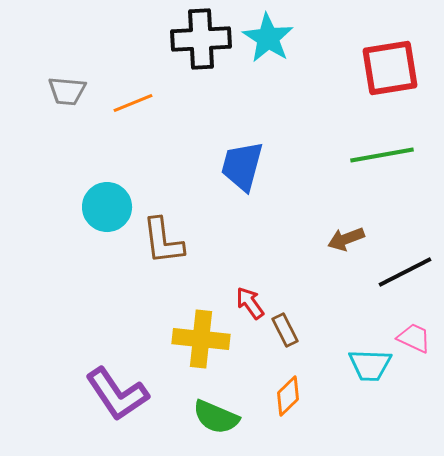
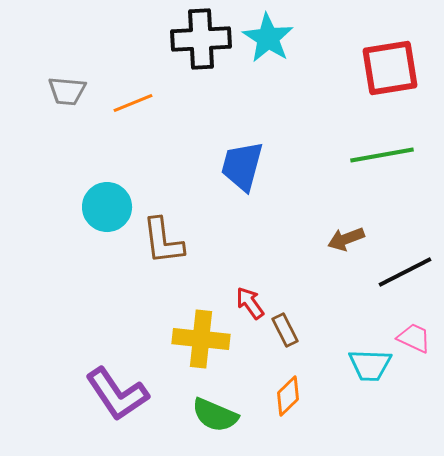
green semicircle: moved 1 px left, 2 px up
